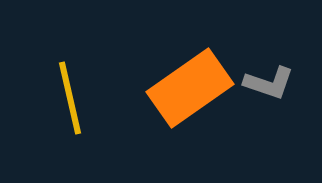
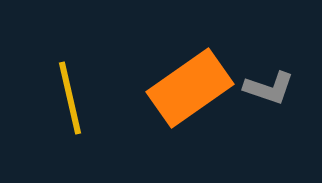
gray L-shape: moved 5 px down
